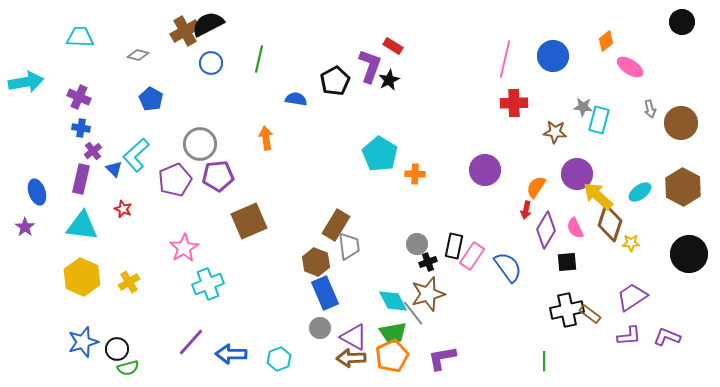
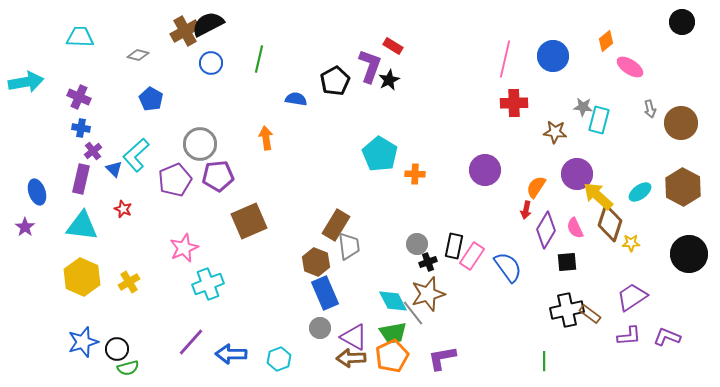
pink star at (184, 248): rotated 8 degrees clockwise
